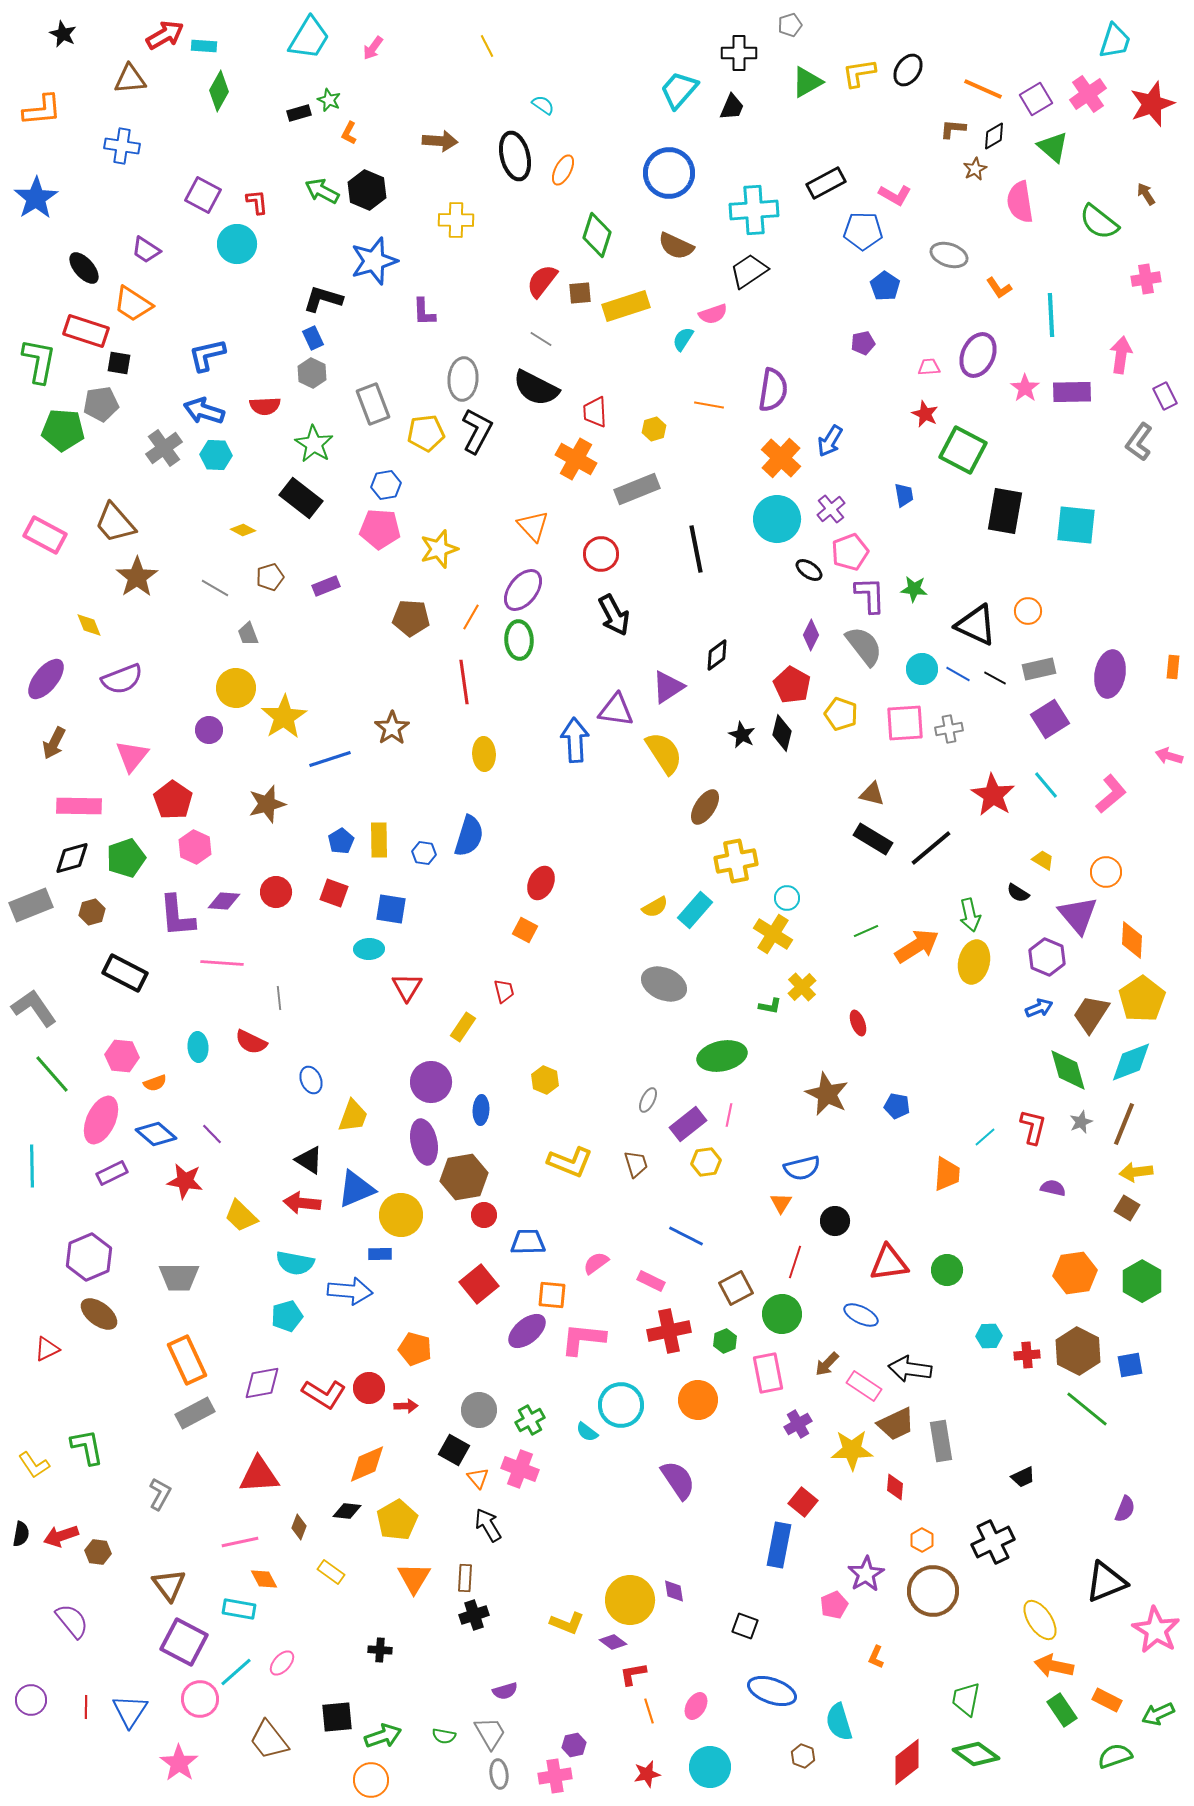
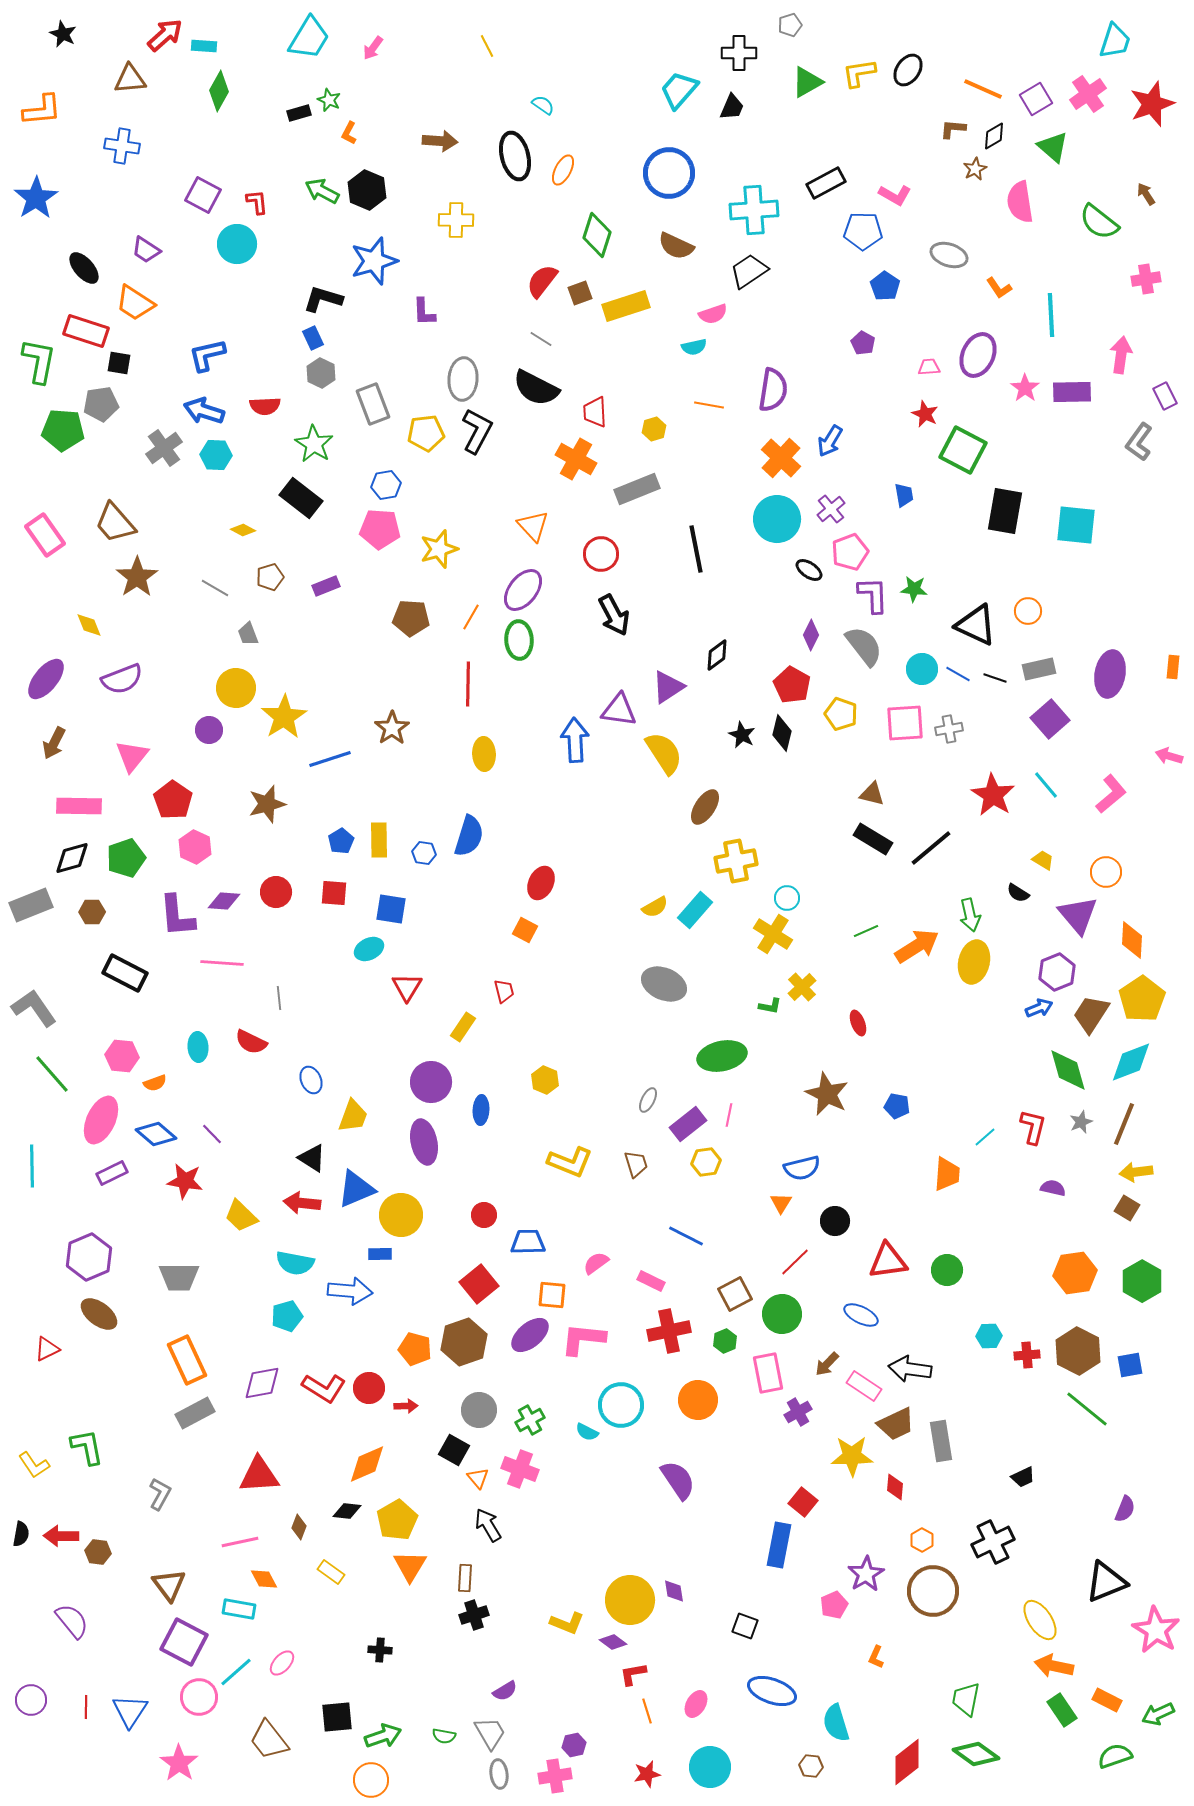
red arrow at (165, 35): rotated 12 degrees counterclockwise
brown square at (580, 293): rotated 15 degrees counterclockwise
orange trapezoid at (133, 304): moved 2 px right, 1 px up
cyan semicircle at (683, 339): moved 11 px right, 8 px down; rotated 135 degrees counterclockwise
purple pentagon at (863, 343): rotated 30 degrees counterclockwise
gray hexagon at (312, 373): moved 9 px right
pink rectangle at (45, 535): rotated 27 degrees clockwise
purple L-shape at (870, 595): moved 3 px right
black line at (995, 678): rotated 10 degrees counterclockwise
red line at (464, 682): moved 4 px right, 2 px down; rotated 9 degrees clockwise
purple triangle at (616, 710): moved 3 px right
purple square at (1050, 719): rotated 9 degrees counterclockwise
red square at (334, 893): rotated 16 degrees counterclockwise
brown hexagon at (92, 912): rotated 15 degrees clockwise
cyan ellipse at (369, 949): rotated 24 degrees counterclockwise
purple hexagon at (1047, 957): moved 10 px right, 15 px down; rotated 15 degrees clockwise
black triangle at (309, 1160): moved 3 px right, 2 px up
brown hexagon at (464, 1177): moved 165 px down; rotated 9 degrees counterclockwise
red line at (795, 1262): rotated 28 degrees clockwise
red triangle at (889, 1263): moved 1 px left, 2 px up
brown square at (736, 1288): moved 1 px left, 6 px down
purple ellipse at (527, 1331): moved 3 px right, 4 px down
red L-shape at (324, 1394): moved 6 px up
purple cross at (798, 1424): moved 12 px up
cyan semicircle at (587, 1432): rotated 10 degrees counterclockwise
yellow star at (852, 1450): moved 6 px down
red arrow at (61, 1536): rotated 20 degrees clockwise
orange triangle at (414, 1578): moved 4 px left, 12 px up
purple semicircle at (505, 1691): rotated 15 degrees counterclockwise
pink circle at (200, 1699): moved 1 px left, 2 px up
pink ellipse at (696, 1706): moved 2 px up
orange line at (649, 1711): moved 2 px left
cyan semicircle at (839, 1722): moved 3 px left, 1 px down
brown hexagon at (803, 1756): moved 8 px right, 10 px down; rotated 15 degrees counterclockwise
